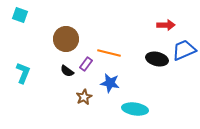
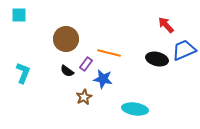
cyan square: moved 1 px left; rotated 21 degrees counterclockwise
red arrow: rotated 132 degrees counterclockwise
blue star: moved 7 px left, 4 px up
